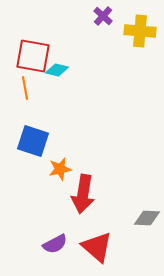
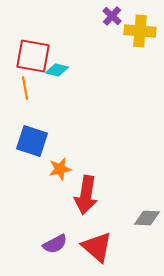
purple cross: moved 9 px right
blue square: moved 1 px left
red arrow: moved 3 px right, 1 px down
